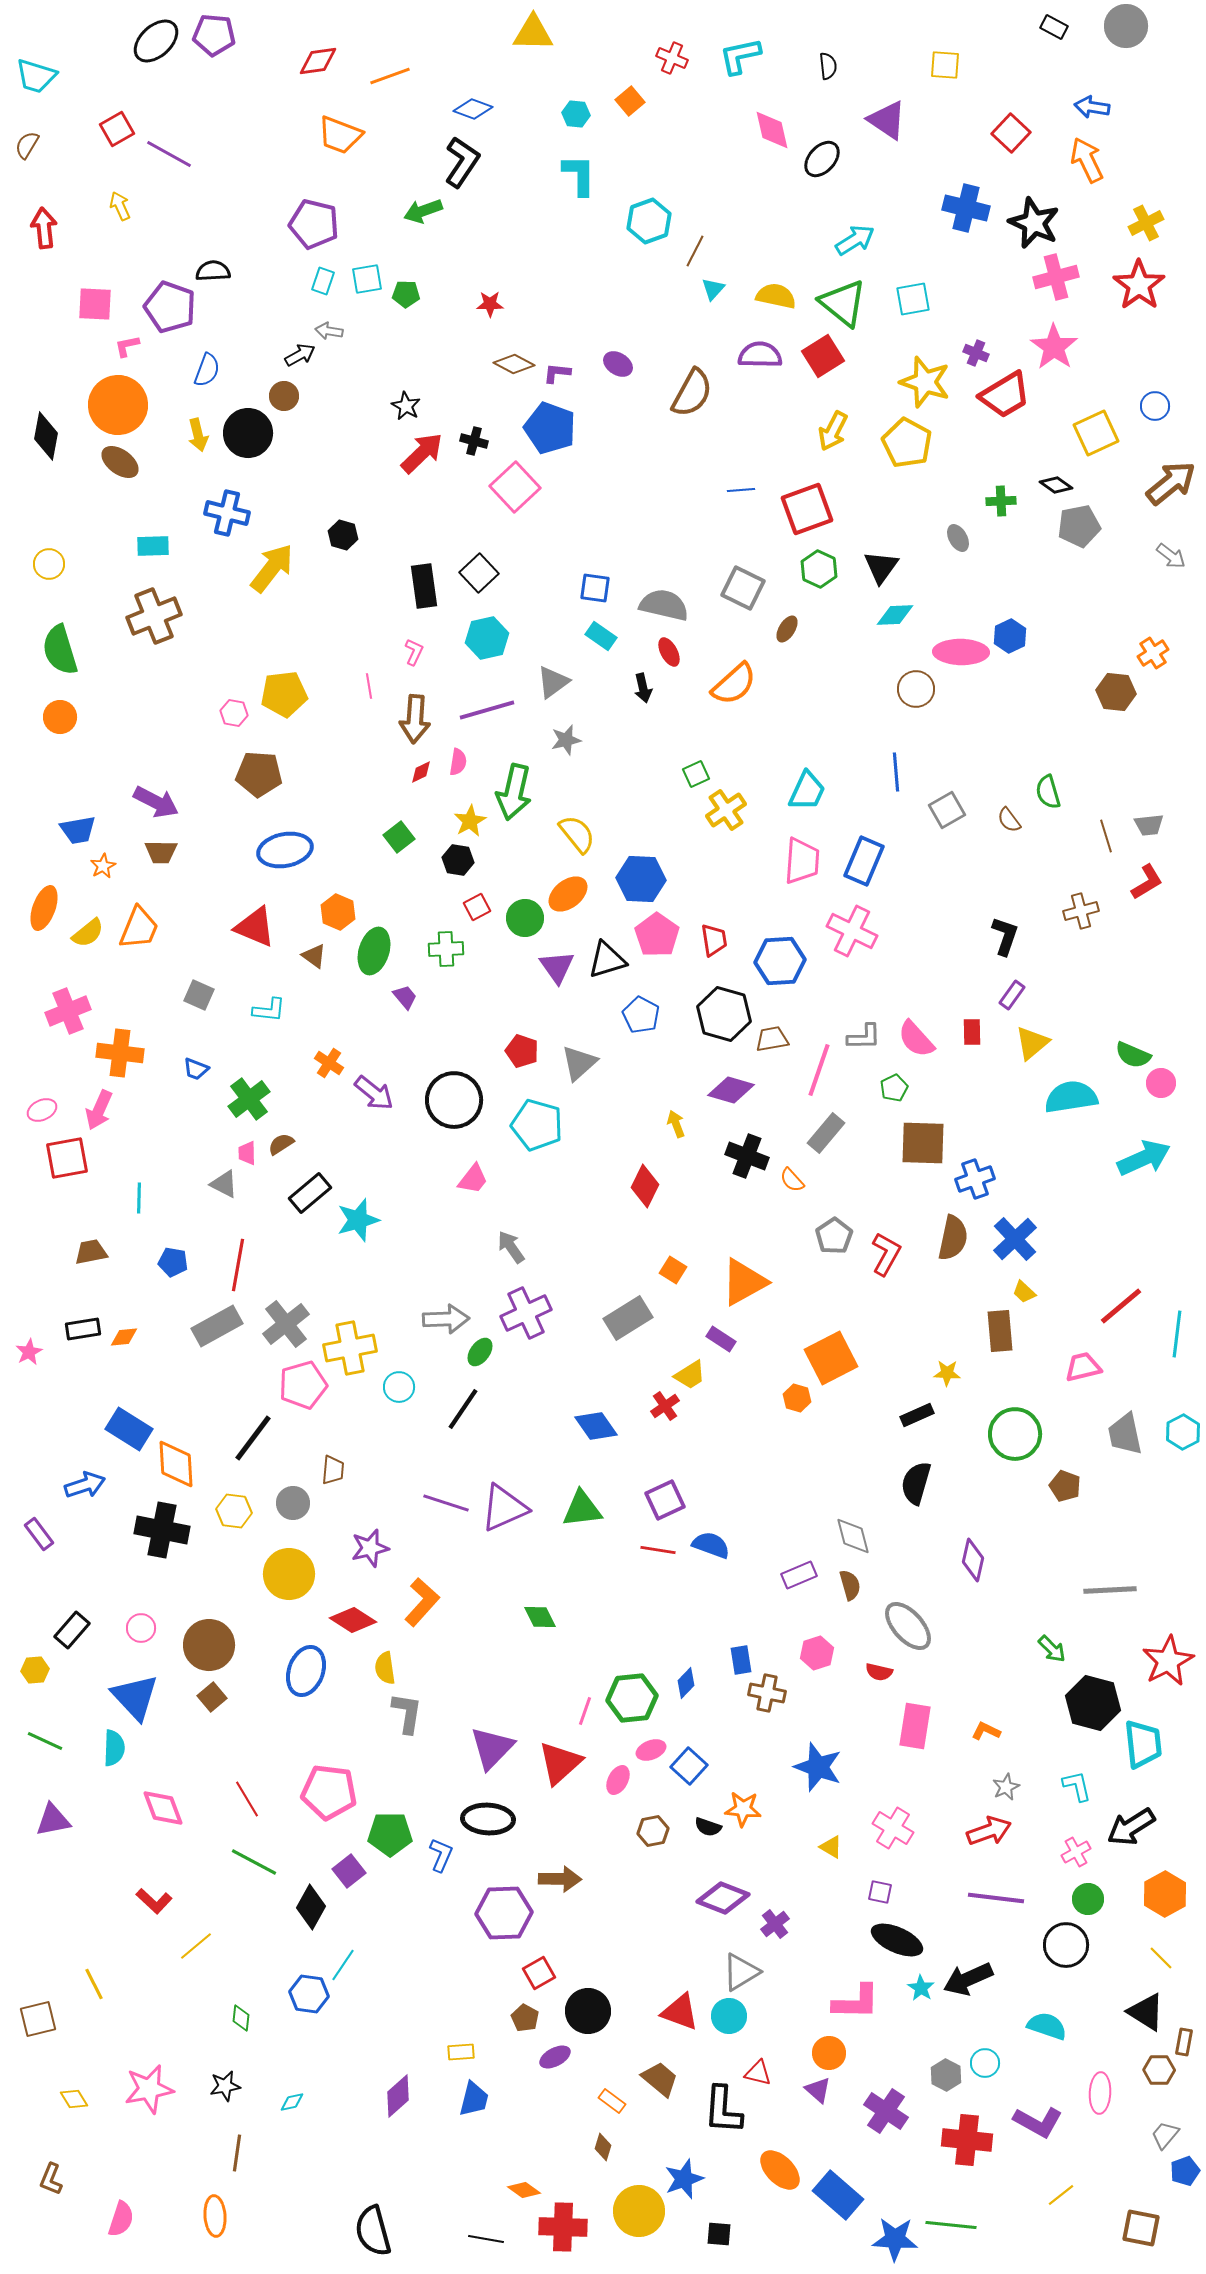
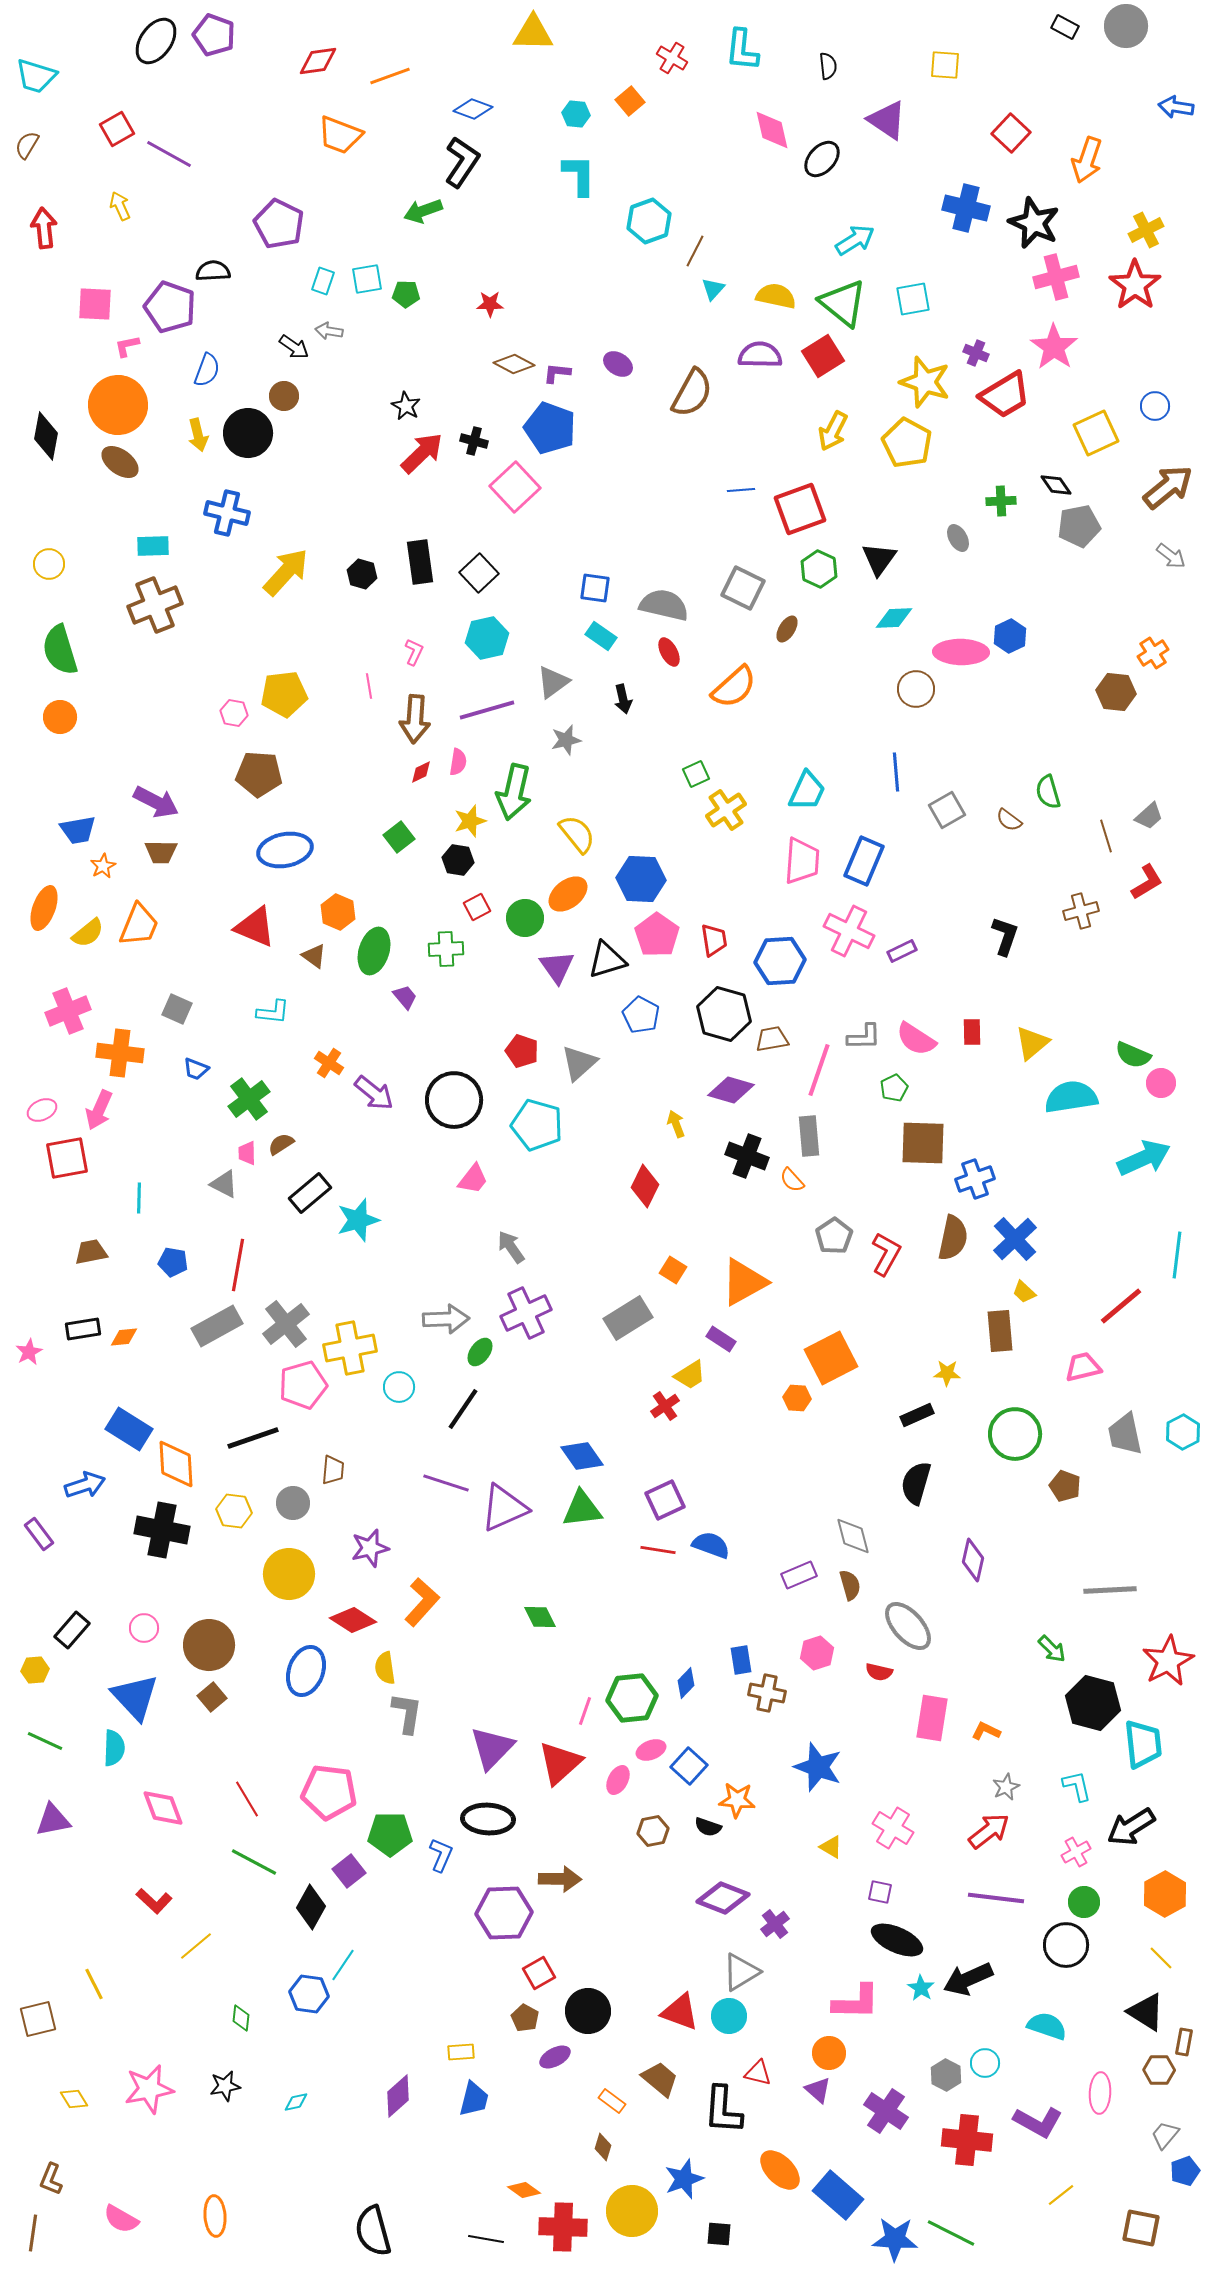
black rectangle at (1054, 27): moved 11 px right
purple pentagon at (214, 35): rotated 15 degrees clockwise
black ellipse at (156, 41): rotated 12 degrees counterclockwise
cyan L-shape at (740, 56): moved 2 px right, 6 px up; rotated 72 degrees counterclockwise
red cross at (672, 58): rotated 8 degrees clockwise
blue arrow at (1092, 107): moved 84 px right
orange arrow at (1087, 160): rotated 135 degrees counterclockwise
yellow cross at (1146, 223): moved 7 px down
purple pentagon at (314, 224): moved 35 px left; rotated 12 degrees clockwise
red star at (1139, 285): moved 4 px left
black arrow at (300, 355): moved 6 px left, 8 px up; rotated 64 degrees clockwise
brown arrow at (1171, 483): moved 3 px left, 4 px down
black diamond at (1056, 485): rotated 20 degrees clockwise
red square at (807, 509): moved 7 px left
black hexagon at (343, 535): moved 19 px right, 39 px down
black triangle at (881, 567): moved 2 px left, 8 px up
yellow arrow at (272, 568): moved 14 px right, 4 px down; rotated 4 degrees clockwise
black rectangle at (424, 586): moved 4 px left, 24 px up
cyan diamond at (895, 615): moved 1 px left, 3 px down
brown cross at (154, 616): moved 1 px right, 11 px up
orange semicircle at (734, 684): moved 3 px down
black arrow at (643, 688): moved 20 px left, 11 px down
brown semicircle at (1009, 820): rotated 16 degrees counterclockwise
yellow star at (470, 821): rotated 12 degrees clockwise
gray trapezoid at (1149, 825): moved 9 px up; rotated 36 degrees counterclockwise
orange trapezoid at (139, 928): moved 3 px up
pink cross at (852, 931): moved 3 px left
gray square at (199, 995): moved 22 px left, 14 px down
purple rectangle at (1012, 995): moved 110 px left, 44 px up; rotated 28 degrees clockwise
cyan L-shape at (269, 1010): moved 4 px right, 2 px down
pink semicircle at (916, 1039): rotated 15 degrees counterclockwise
gray rectangle at (826, 1133): moved 17 px left, 3 px down; rotated 45 degrees counterclockwise
cyan line at (1177, 1334): moved 79 px up
orange hexagon at (797, 1398): rotated 12 degrees counterclockwise
blue diamond at (596, 1426): moved 14 px left, 30 px down
black line at (253, 1438): rotated 34 degrees clockwise
purple line at (446, 1503): moved 20 px up
pink circle at (141, 1628): moved 3 px right
pink rectangle at (915, 1726): moved 17 px right, 8 px up
orange star at (743, 1809): moved 6 px left, 9 px up
red arrow at (989, 1831): rotated 18 degrees counterclockwise
green circle at (1088, 1899): moved 4 px left, 3 px down
cyan diamond at (292, 2102): moved 4 px right
brown line at (237, 2153): moved 204 px left, 80 px down
yellow circle at (639, 2211): moved 7 px left
pink semicircle at (121, 2219): rotated 102 degrees clockwise
green line at (951, 2225): moved 8 px down; rotated 21 degrees clockwise
